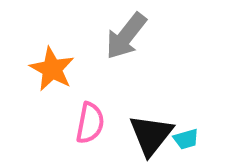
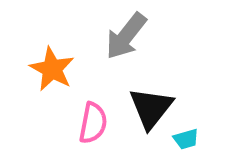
pink semicircle: moved 3 px right
black triangle: moved 27 px up
